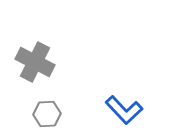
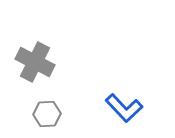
blue L-shape: moved 2 px up
